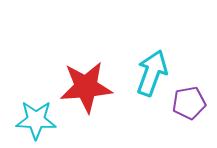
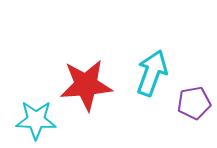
red star: moved 2 px up
purple pentagon: moved 5 px right
